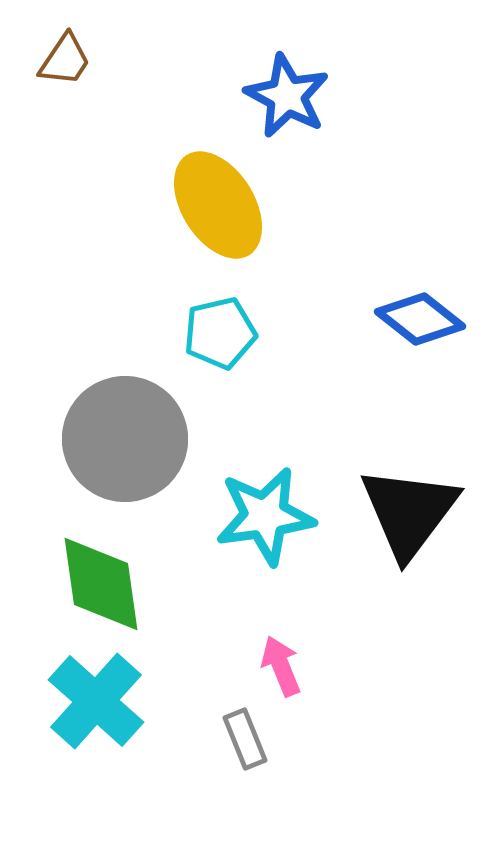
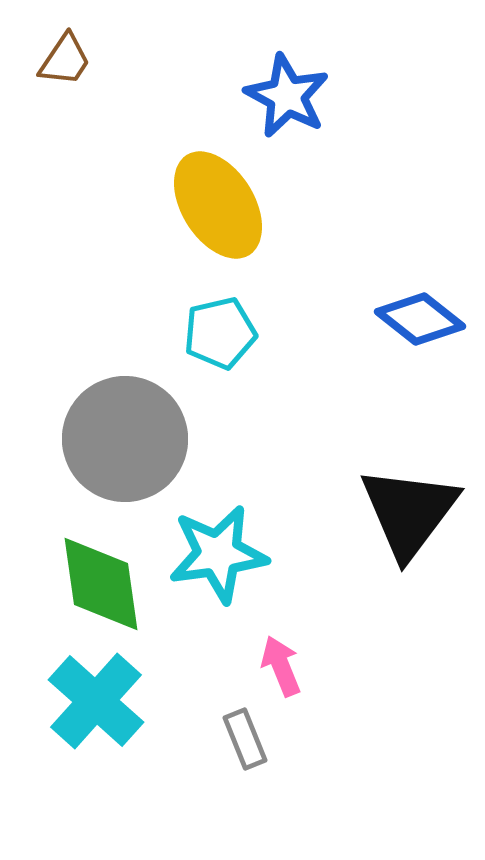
cyan star: moved 47 px left, 38 px down
